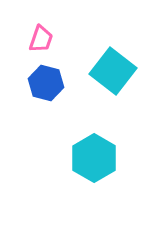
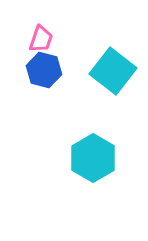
blue hexagon: moved 2 px left, 13 px up
cyan hexagon: moved 1 px left
